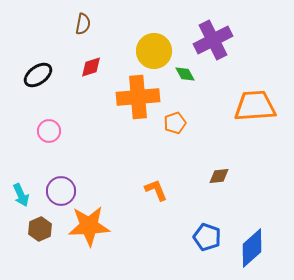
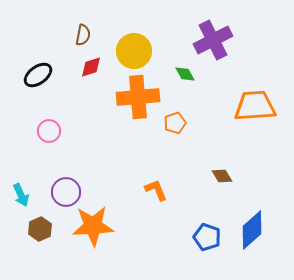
brown semicircle: moved 11 px down
yellow circle: moved 20 px left
brown diamond: moved 3 px right; rotated 65 degrees clockwise
purple circle: moved 5 px right, 1 px down
orange star: moved 4 px right
blue diamond: moved 18 px up
